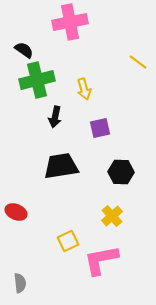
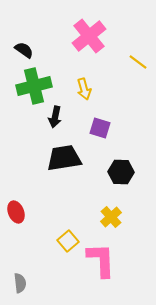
pink cross: moved 19 px right, 14 px down; rotated 28 degrees counterclockwise
green cross: moved 3 px left, 6 px down
purple square: rotated 30 degrees clockwise
black trapezoid: moved 3 px right, 8 px up
red ellipse: rotated 45 degrees clockwise
yellow cross: moved 1 px left, 1 px down
yellow square: rotated 15 degrees counterclockwise
pink L-shape: rotated 99 degrees clockwise
